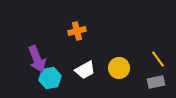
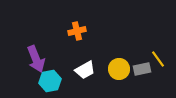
purple arrow: moved 1 px left
yellow circle: moved 1 px down
cyan hexagon: moved 3 px down
gray rectangle: moved 14 px left, 13 px up
